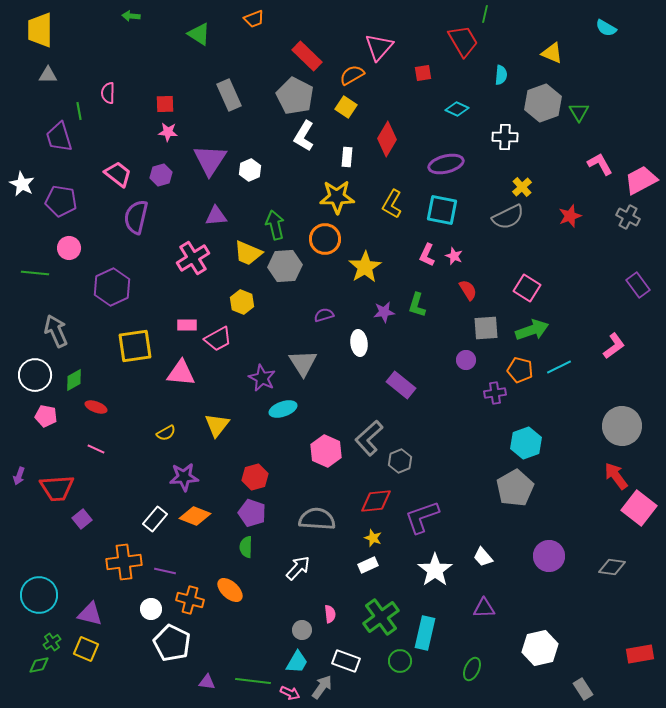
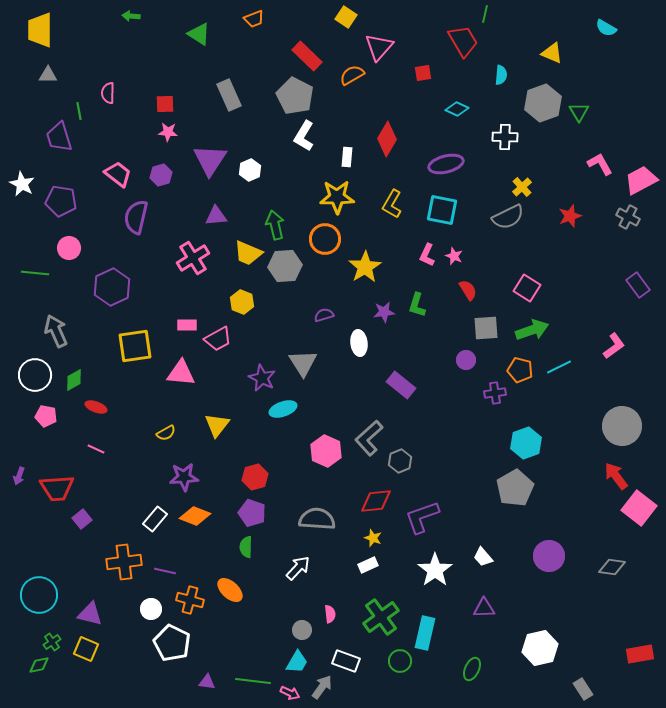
yellow square at (346, 107): moved 90 px up
